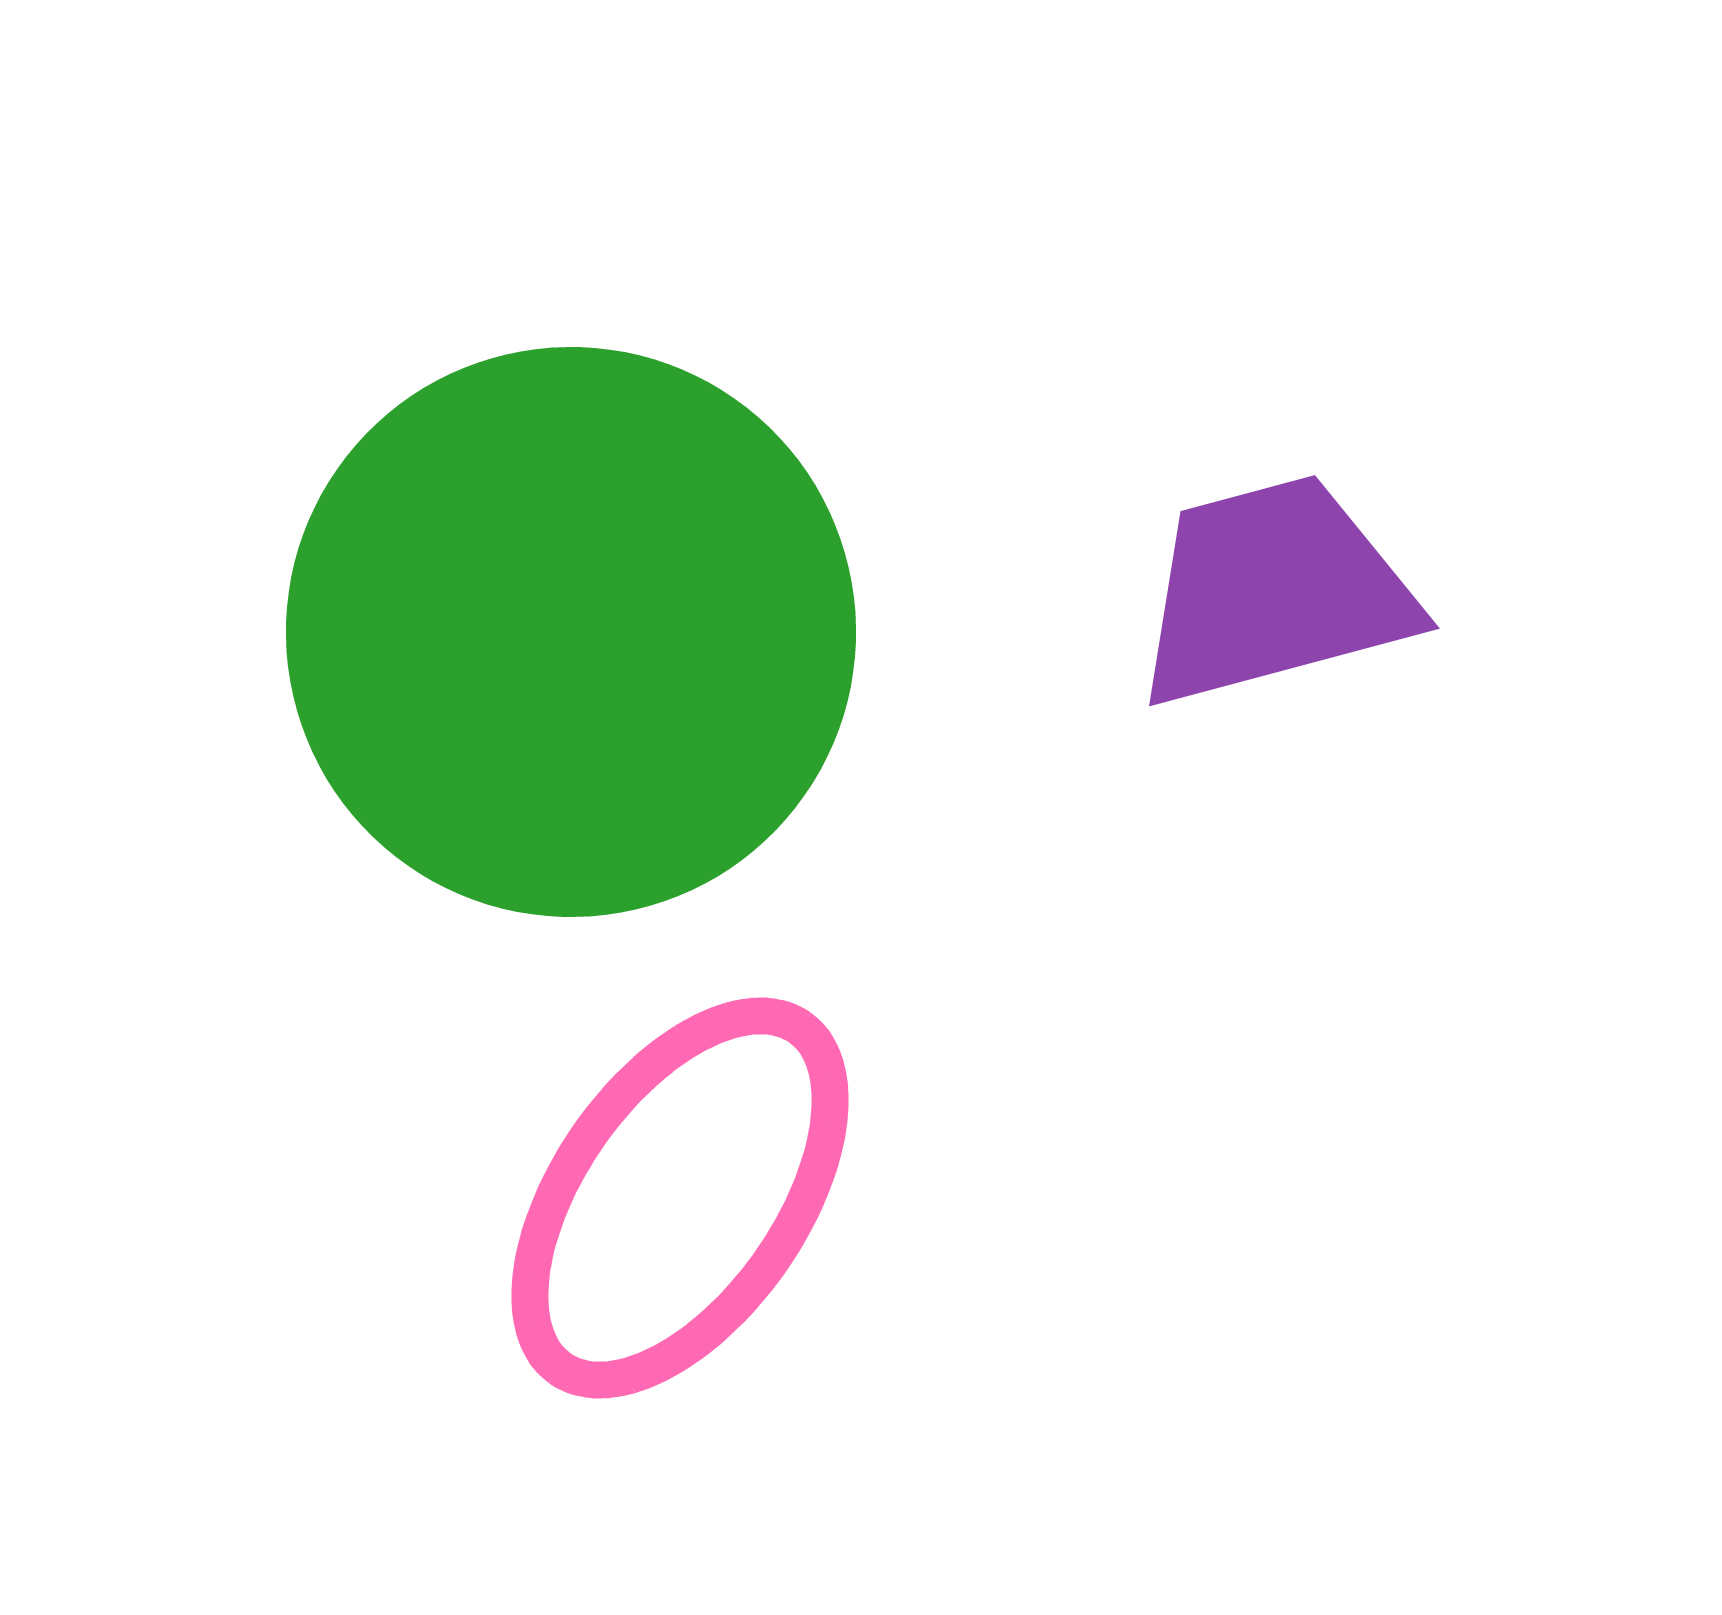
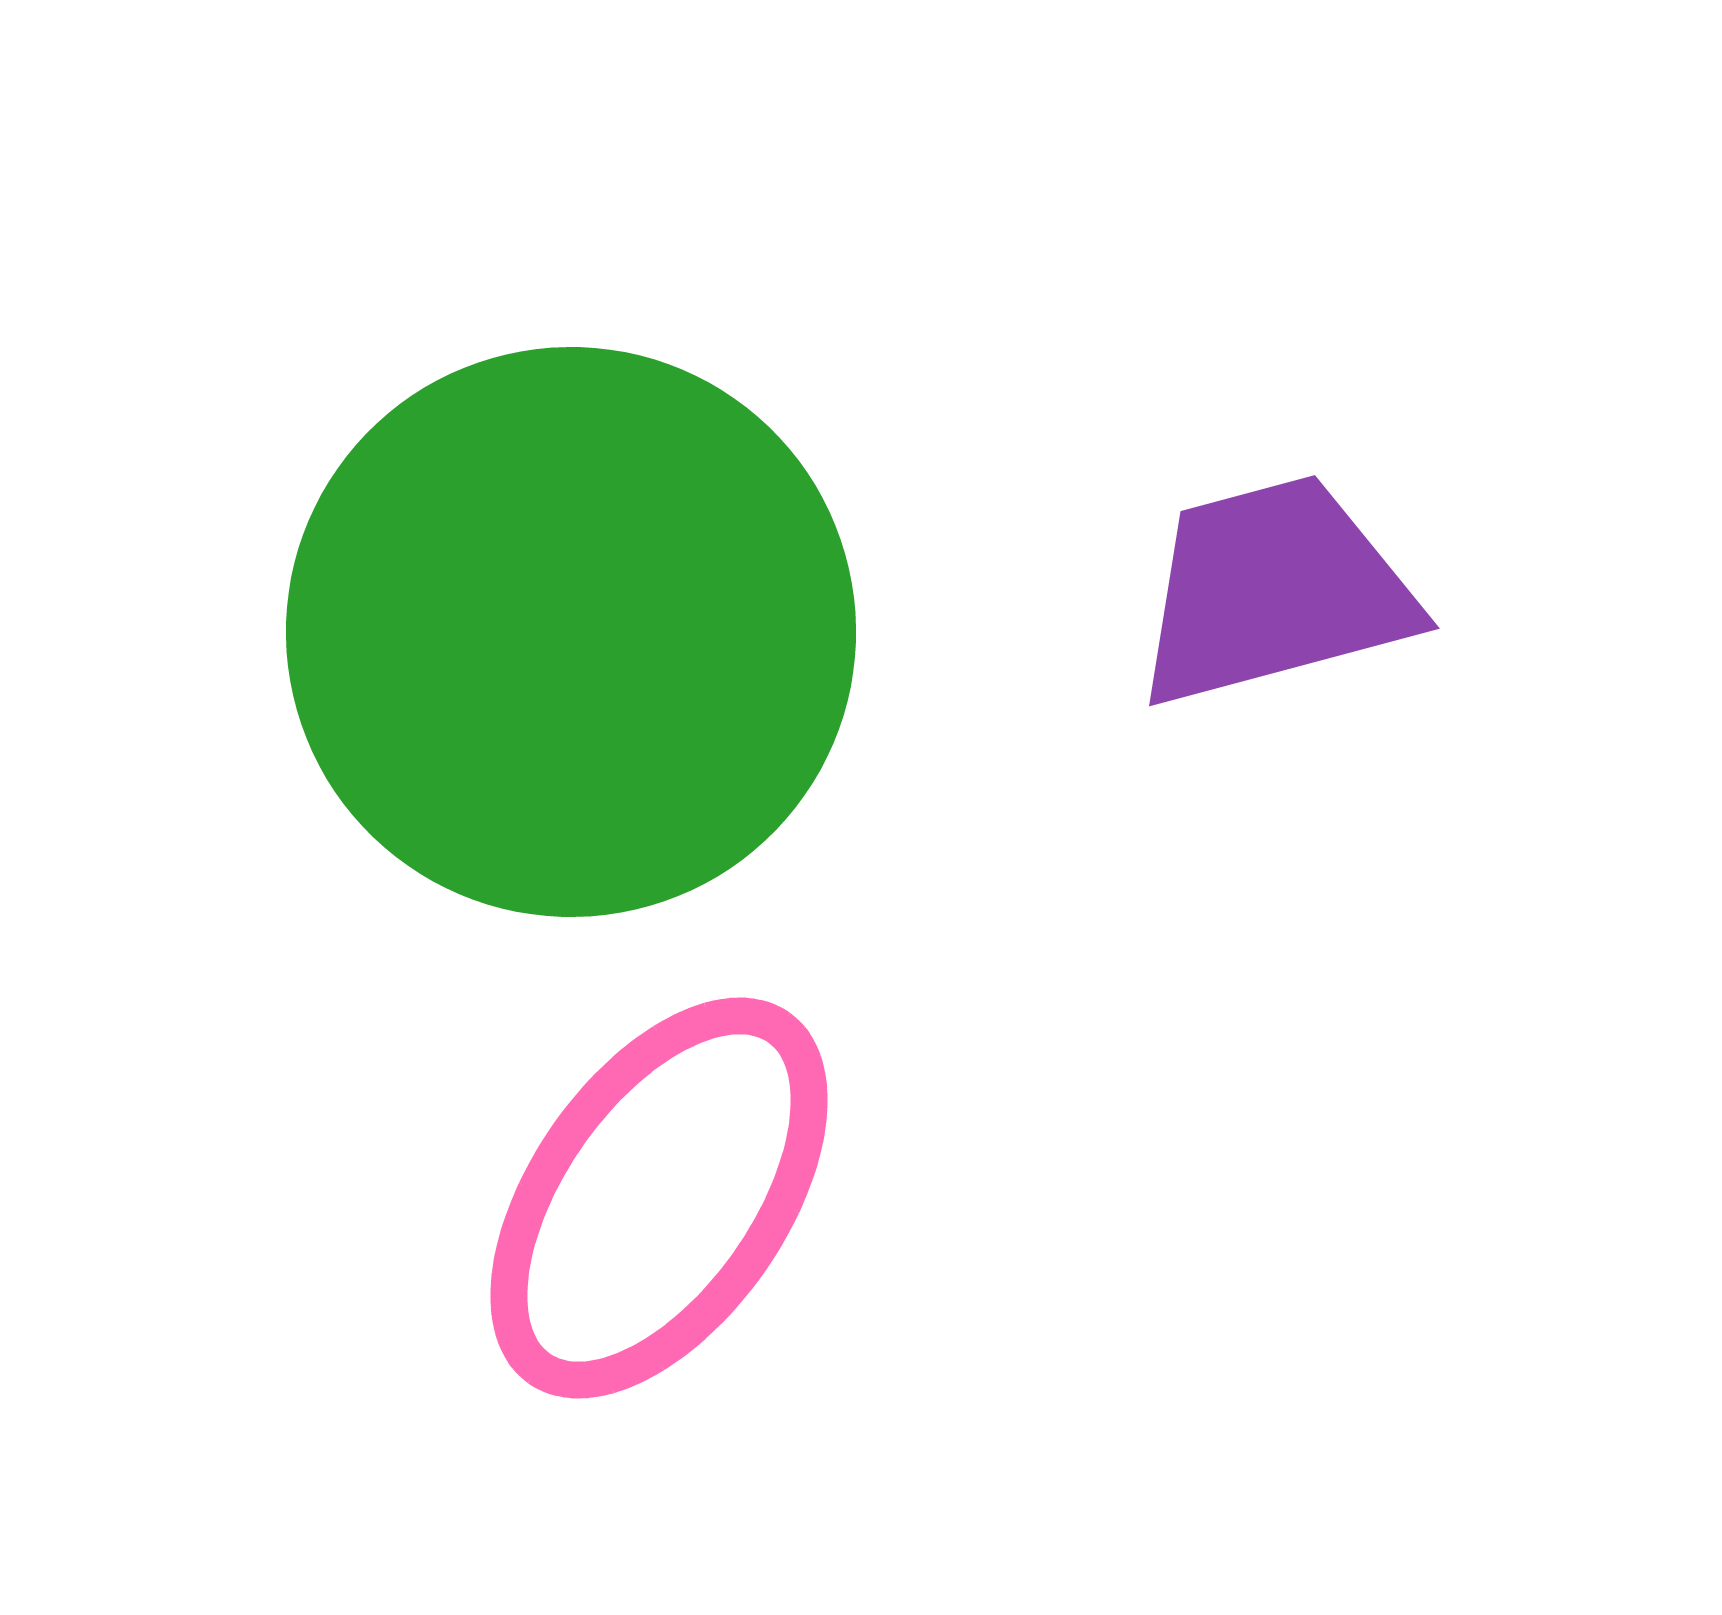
pink ellipse: moved 21 px left
